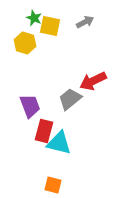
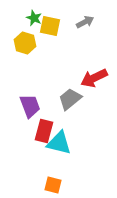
red arrow: moved 1 px right, 3 px up
